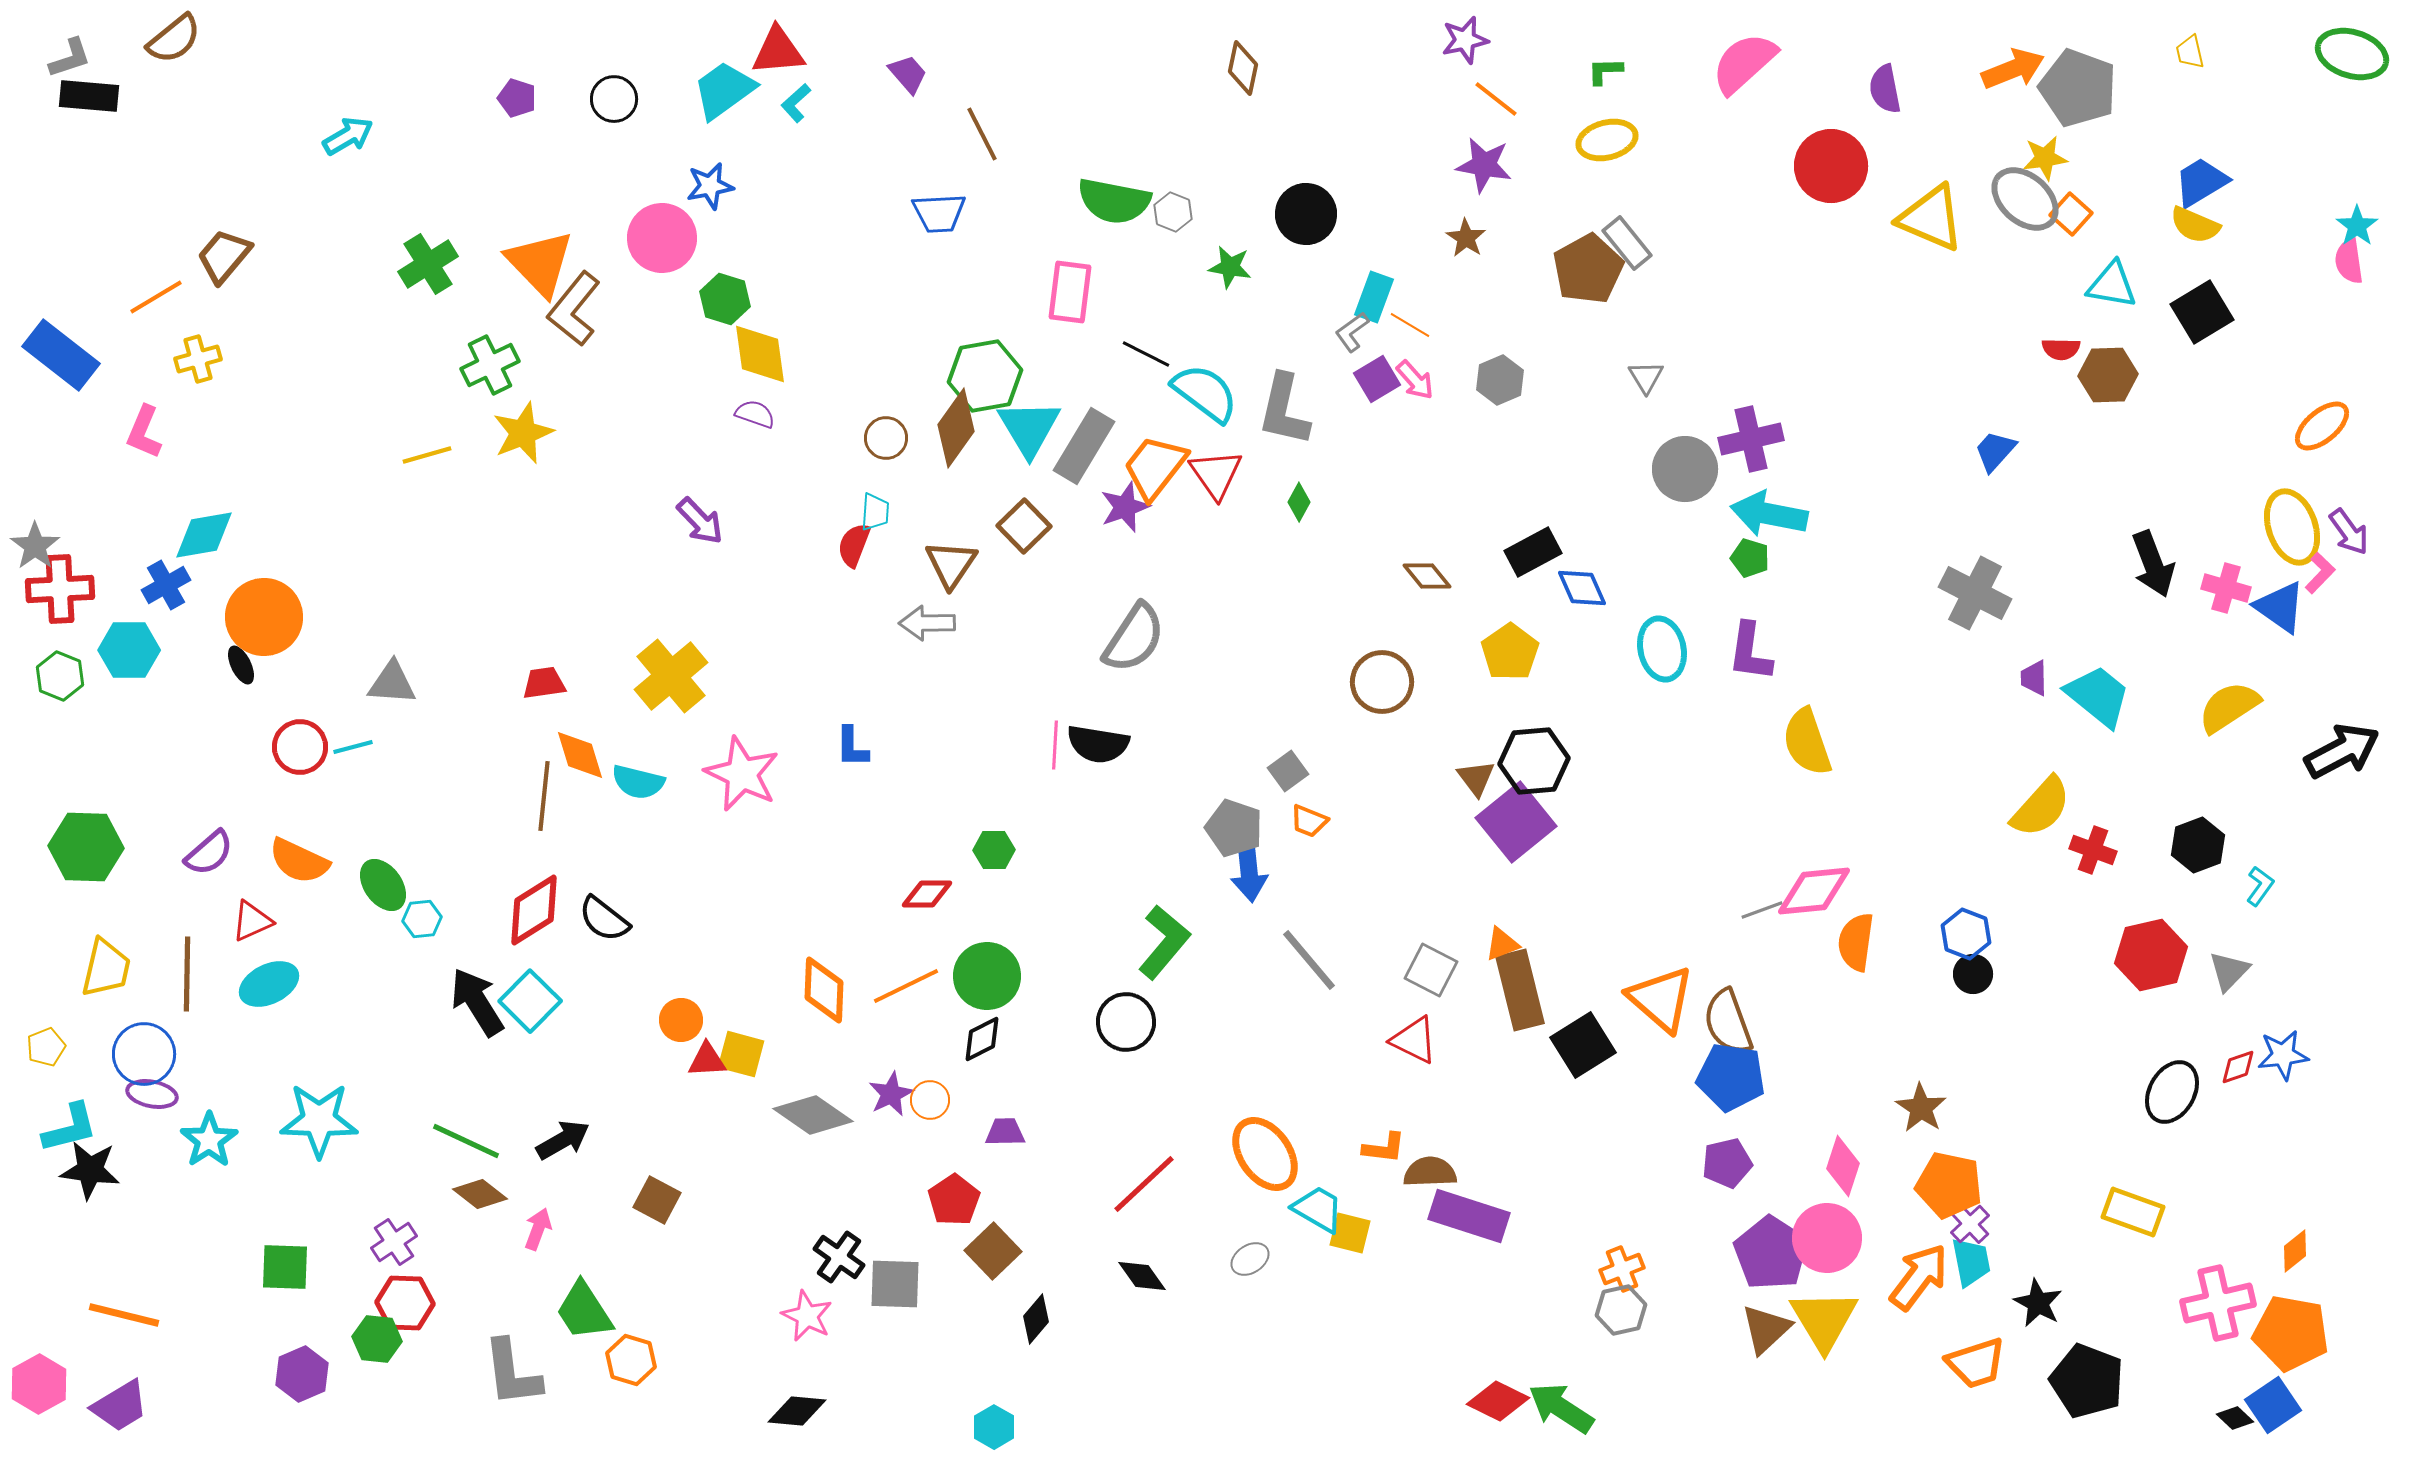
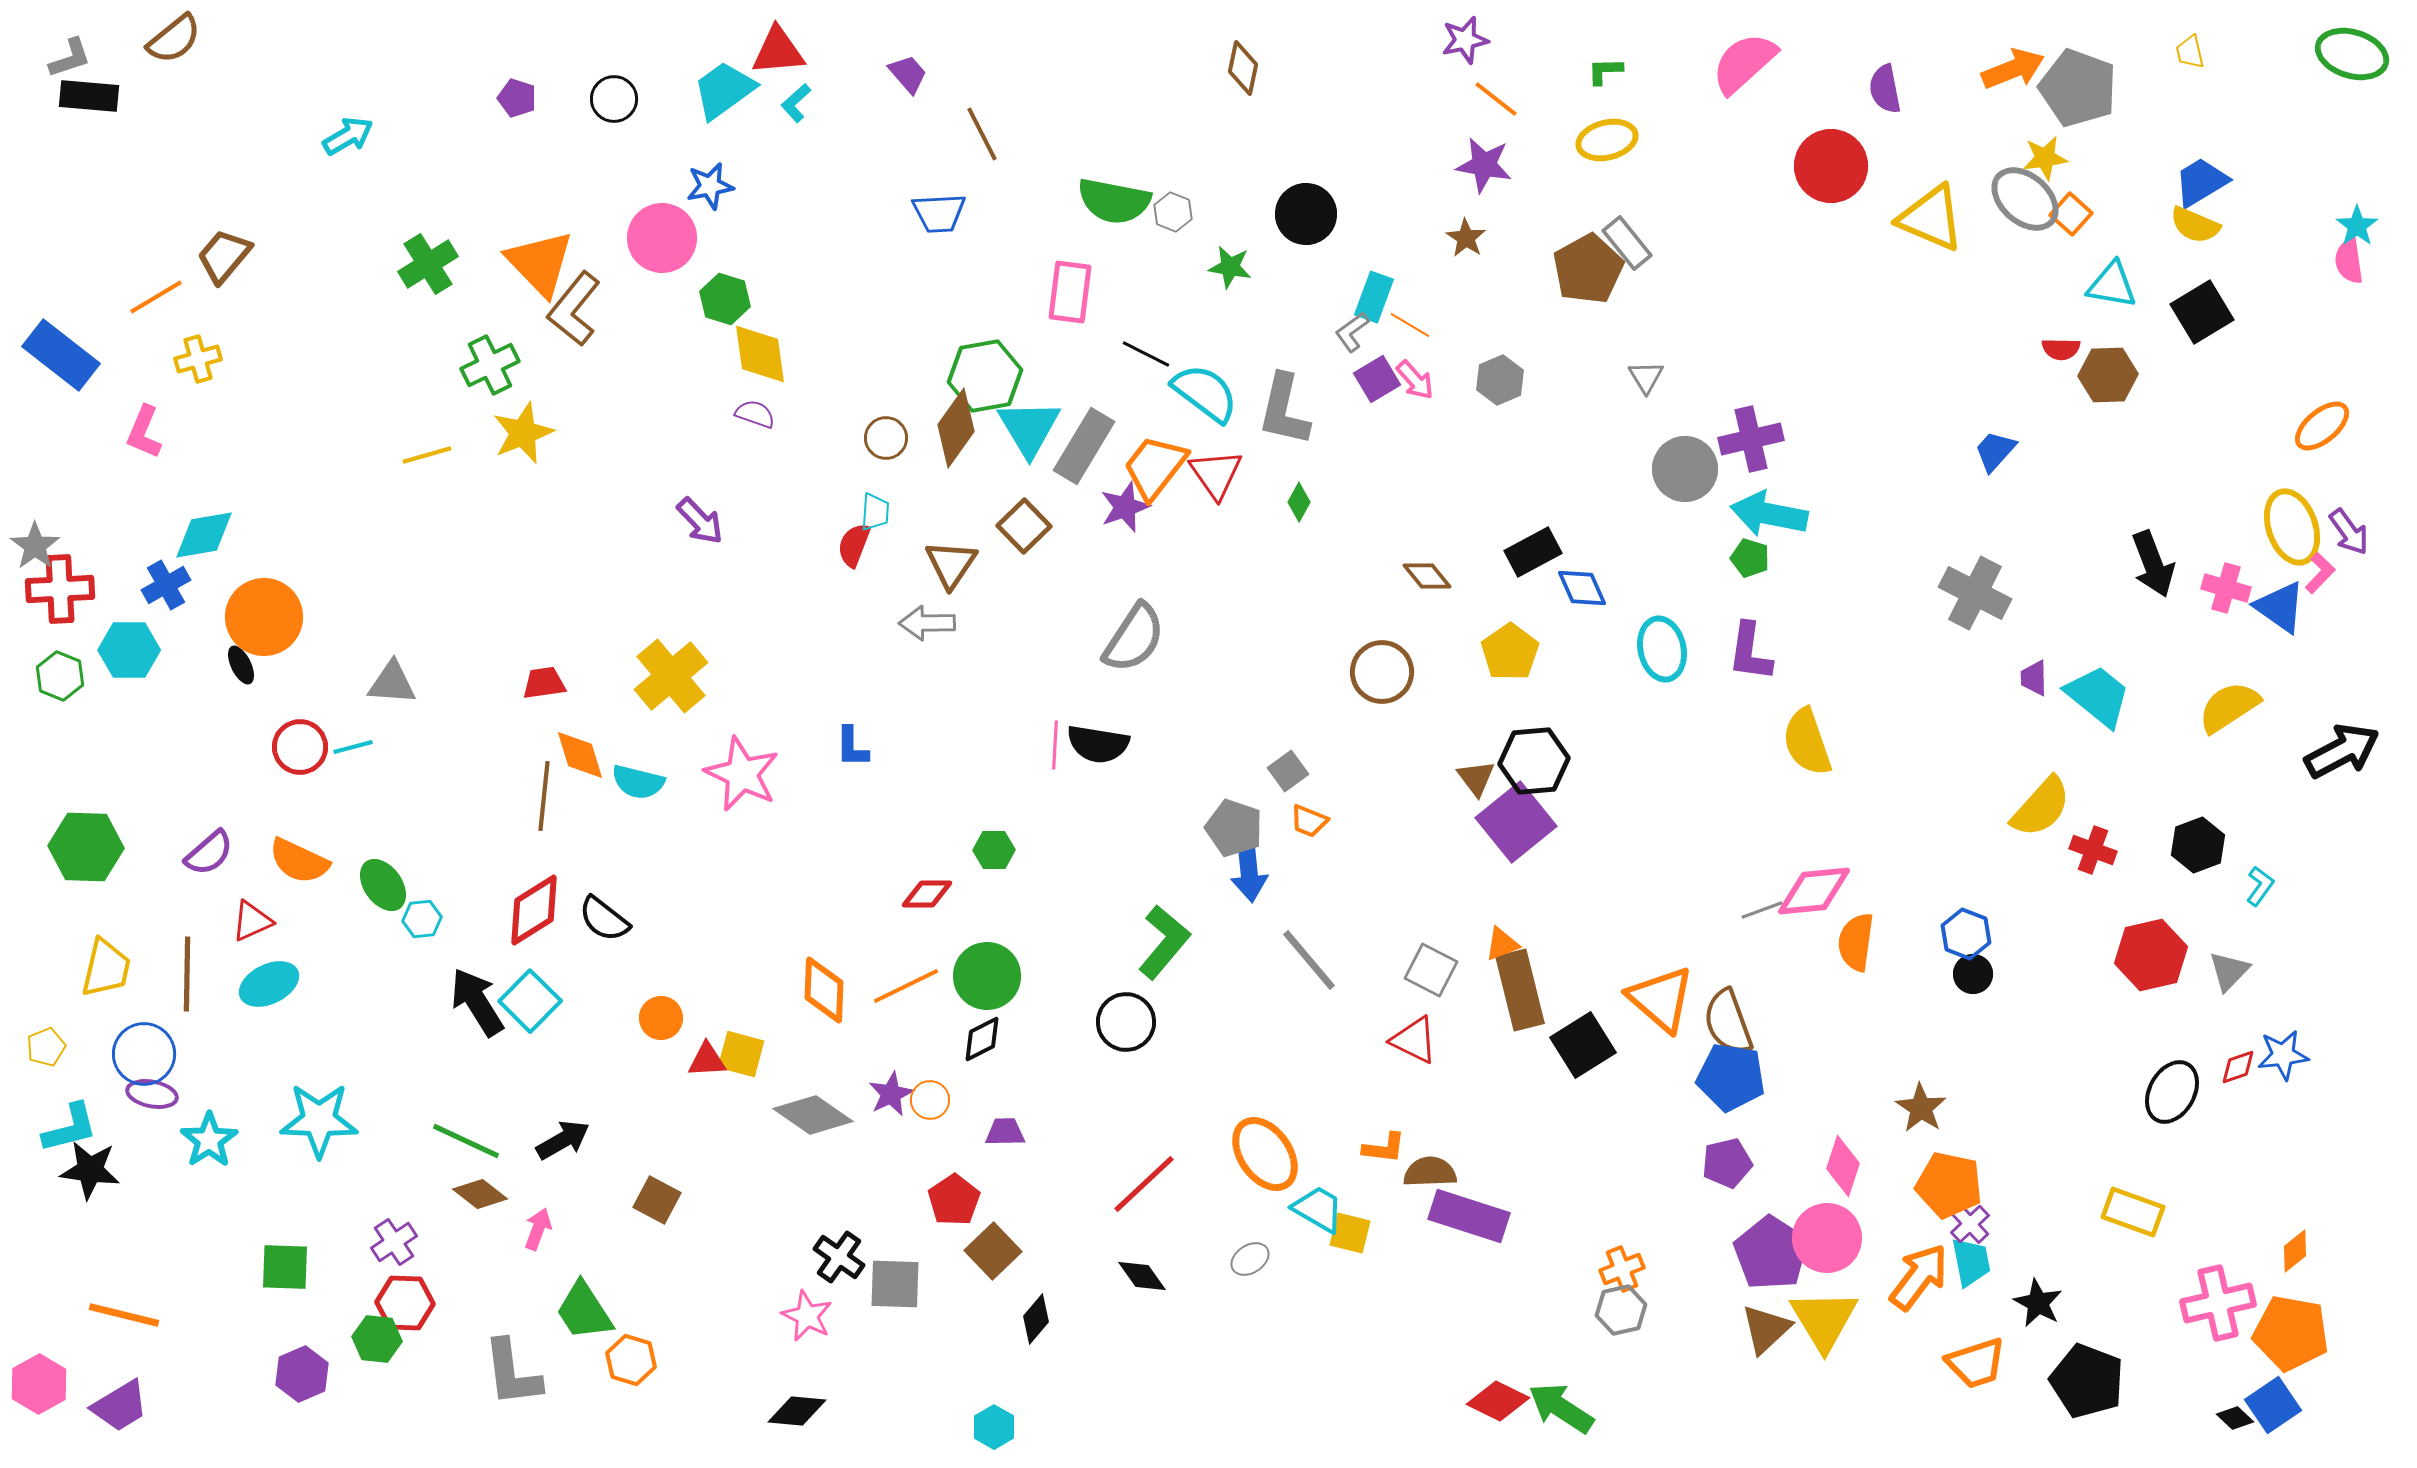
brown circle at (1382, 682): moved 10 px up
orange circle at (681, 1020): moved 20 px left, 2 px up
